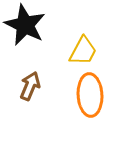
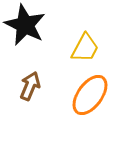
yellow trapezoid: moved 2 px right, 3 px up
orange ellipse: rotated 39 degrees clockwise
